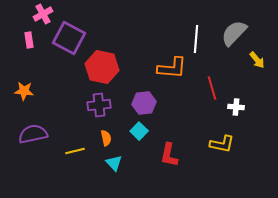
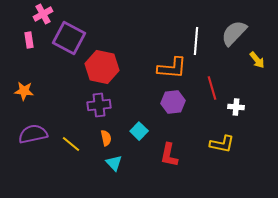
white line: moved 2 px down
purple hexagon: moved 29 px right, 1 px up
yellow line: moved 4 px left, 7 px up; rotated 54 degrees clockwise
